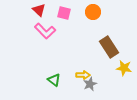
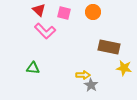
brown rectangle: rotated 45 degrees counterclockwise
green triangle: moved 21 px left, 12 px up; rotated 32 degrees counterclockwise
gray star: moved 1 px right, 1 px down; rotated 16 degrees counterclockwise
